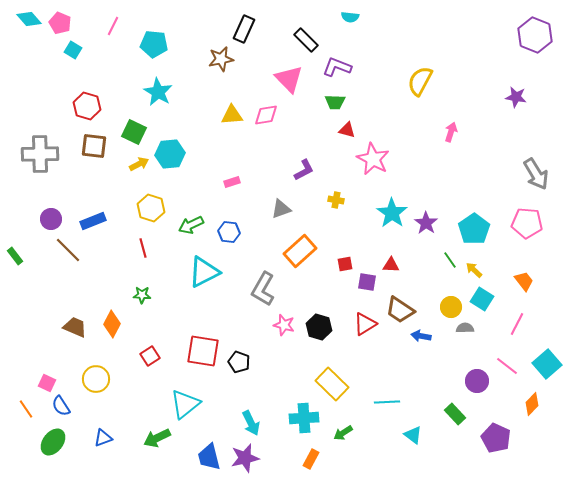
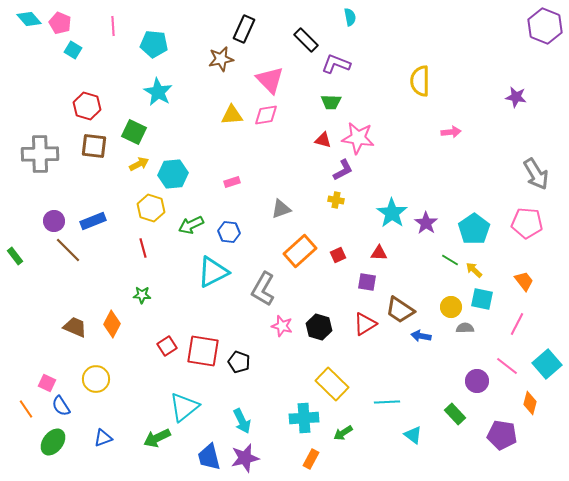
cyan semicircle at (350, 17): rotated 108 degrees counterclockwise
pink line at (113, 26): rotated 30 degrees counterclockwise
purple hexagon at (535, 35): moved 10 px right, 9 px up
purple L-shape at (337, 67): moved 1 px left, 3 px up
pink triangle at (289, 79): moved 19 px left, 1 px down
yellow semicircle at (420, 81): rotated 28 degrees counterclockwise
green trapezoid at (335, 102): moved 4 px left
red triangle at (347, 130): moved 24 px left, 10 px down
pink arrow at (451, 132): rotated 66 degrees clockwise
cyan hexagon at (170, 154): moved 3 px right, 20 px down
pink star at (373, 159): moved 15 px left, 21 px up; rotated 20 degrees counterclockwise
purple L-shape at (304, 170): moved 39 px right
purple circle at (51, 219): moved 3 px right, 2 px down
green line at (450, 260): rotated 24 degrees counterclockwise
red square at (345, 264): moved 7 px left, 9 px up; rotated 14 degrees counterclockwise
red triangle at (391, 265): moved 12 px left, 12 px up
cyan triangle at (204, 272): moved 9 px right
cyan square at (482, 299): rotated 20 degrees counterclockwise
pink star at (284, 325): moved 2 px left, 1 px down
red square at (150, 356): moved 17 px right, 10 px up
cyan triangle at (185, 404): moved 1 px left, 3 px down
orange diamond at (532, 404): moved 2 px left, 1 px up; rotated 30 degrees counterclockwise
cyan arrow at (251, 423): moved 9 px left, 2 px up
purple pentagon at (496, 438): moved 6 px right, 3 px up; rotated 16 degrees counterclockwise
